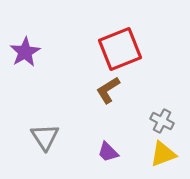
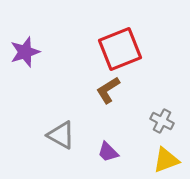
purple star: rotated 12 degrees clockwise
gray triangle: moved 16 px right, 2 px up; rotated 28 degrees counterclockwise
yellow triangle: moved 3 px right, 6 px down
